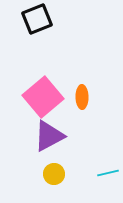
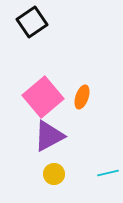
black square: moved 5 px left, 3 px down; rotated 12 degrees counterclockwise
orange ellipse: rotated 20 degrees clockwise
